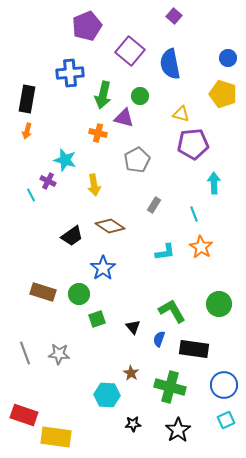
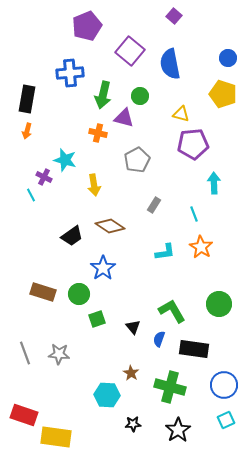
purple cross at (48, 181): moved 4 px left, 4 px up
